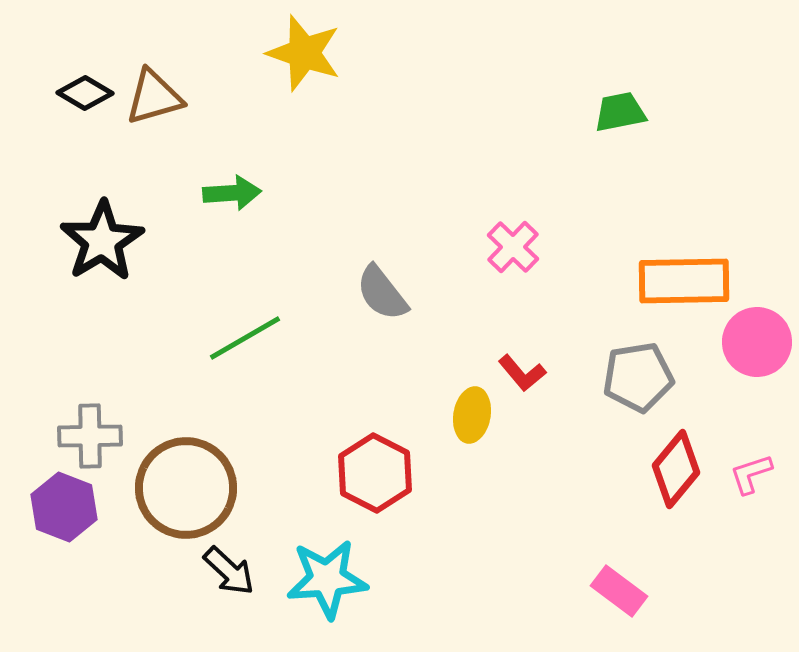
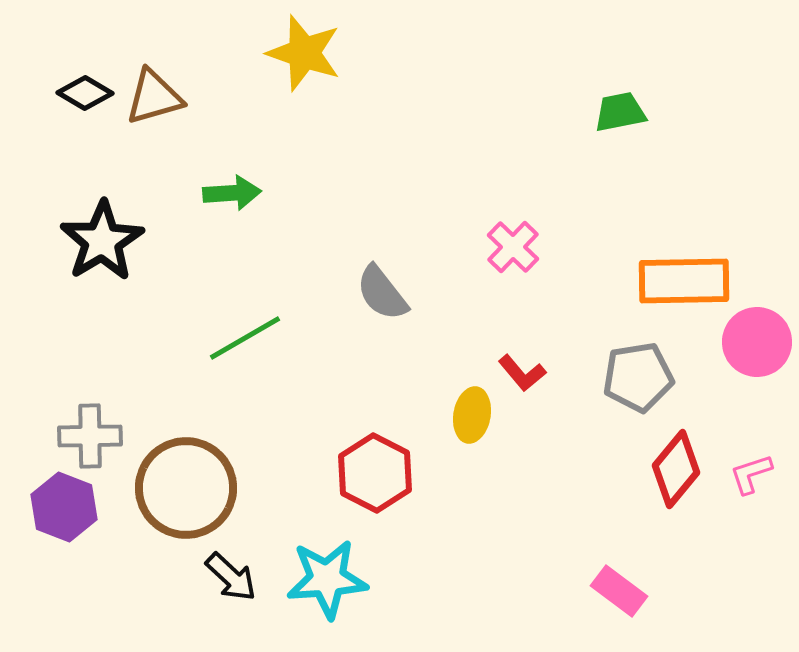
black arrow: moved 2 px right, 6 px down
